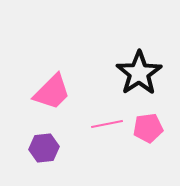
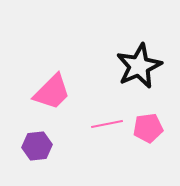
black star: moved 7 px up; rotated 9 degrees clockwise
purple hexagon: moved 7 px left, 2 px up
